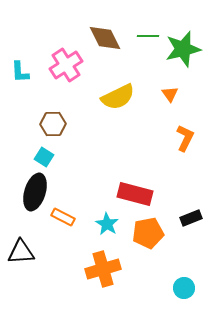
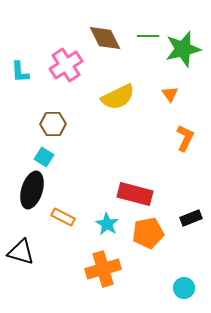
black ellipse: moved 3 px left, 2 px up
black triangle: rotated 20 degrees clockwise
